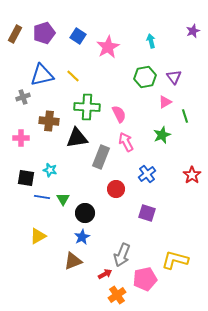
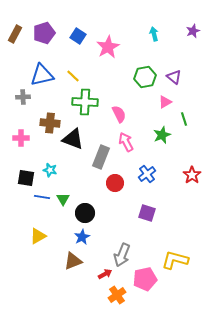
cyan arrow: moved 3 px right, 7 px up
purple triangle: rotated 14 degrees counterclockwise
gray cross: rotated 16 degrees clockwise
green cross: moved 2 px left, 5 px up
green line: moved 1 px left, 3 px down
brown cross: moved 1 px right, 2 px down
black triangle: moved 4 px left, 1 px down; rotated 30 degrees clockwise
red circle: moved 1 px left, 6 px up
